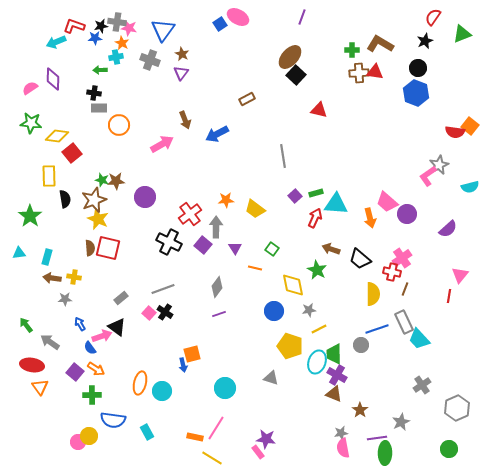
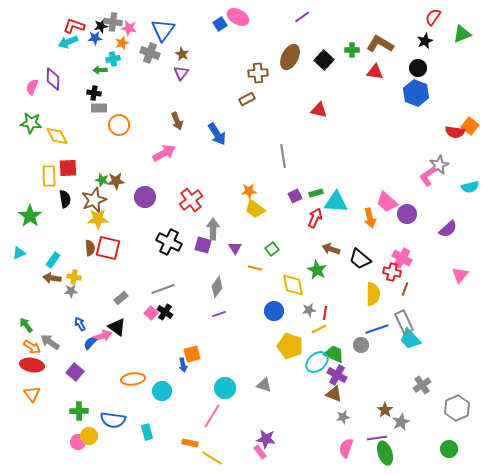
purple line at (302, 17): rotated 35 degrees clockwise
gray cross at (117, 22): moved 4 px left
cyan arrow at (56, 42): moved 12 px right
orange star at (122, 43): rotated 24 degrees clockwise
cyan cross at (116, 57): moved 3 px left, 2 px down
brown ellipse at (290, 57): rotated 15 degrees counterclockwise
gray cross at (150, 60): moved 7 px up
brown cross at (359, 73): moved 101 px left
black square at (296, 75): moved 28 px right, 15 px up
pink semicircle at (30, 88): moved 2 px right, 1 px up; rotated 35 degrees counterclockwise
brown arrow at (185, 120): moved 8 px left, 1 px down
blue arrow at (217, 134): rotated 95 degrees counterclockwise
yellow diamond at (57, 136): rotated 55 degrees clockwise
pink arrow at (162, 144): moved 2 px right, 9 px down
red square at (72, 153): moved 4 px left, 15 px down; rotated 36 degrees clockwise
purple square at (295, 196): rotated 16 degrees clockwise
orange star at (226, 200): moved 23 px right, 9 px up
cyan triangle at (336, 204): moved 2 px up
red cross at (190, 214): moved 1 px right, 14 px up
yellow star at (98, 219): rotated 25 degrees counterclockwise
gray arrow at (216, 227): moved 3 px left, 2 px down
purple square at (203, 245): rotated 24 degrees counterclockwise
green square at (272, 249): rotated 16 degrees clockwise
cyan triangle at (19, 253): rotated 16 degrees counterclockwise
cyan rectangle at (47, 257): moved 6 px right, 3 px down; rotated 21 degrees clockwise
pink cross at (402, 258): rotated 24 degrees counterclockwise
red line at (449, 296): moved 124 px left, 17 px down
gray star at (65, 299): moved 6 px right, 8 px up
pink square at (149, 313): moved 2 px right
cyan trapezoid at (419, 339): moved 9 px left
blue semicircle at (90, 348): moved 5 px up; rotated 80 degrees clockwise
green trapezoid at (334, 354): rotated 115 degrees clockwise
cyan ellipse at (317, 362): rotated 30 degrees clockwise
orange arrow at (96, 369): moved 64 px left, 22 px up
gray triangle at (271, 378): moved 7 px left, 7 px down
orange ellipse at (140, 383): moved 7 px left, 4 px up; rotated 70 degrees clockwise
orange triangle at (40, 387): moved 8 px left, 7 px down
green cross at (92, 395): moved 13 px left, 16 px down
brown star at (360, 410): moved 25 px right
pink line at (216, 428): moved 4 px left, 12 px up
cyan rectangle at (147, 432): rotated 14 degrees clockwise
gray star at (341, 433): moved 2 px right, 16 px up
orange rectangle at (195, 437): moved 5 px left, 6 px down
pink semicircle at (343, 448): moved 3 px right; rotated 30 degrees clockwise
pink rectangle at (258, 452): moved 2 px right
green ellipse at (385, 453): rotated 20 degrees counterclockwise
